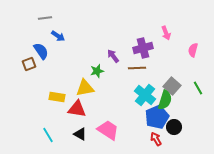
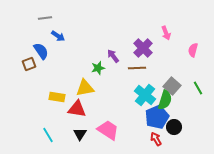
purple cross: rotated 30 degrees counterclockwise
green star: moved 1 px right, 3 px up
black triangle: rotated 32 degrees clockwise
